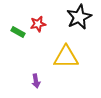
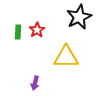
red star: moved 1 px left, 6 px down; rotated 21 degrees counterclockwise
green rectangle: rotated 64 degrees clockwise
purple arrow: moved 1 px left, 2 px down; rotated 24 degrees clockwise
